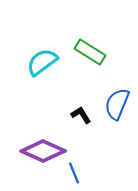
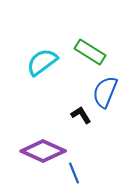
blue semicircle: moved 12 px left, 12 px up
